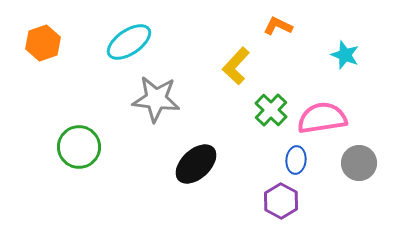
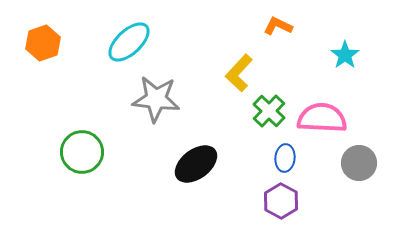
cyan ellipse: rotated 9 degrees counterclockwise
cyan star: rotated 16 degrees clockwise
yellow L-shape: moved 3 px right, 7 px down
green cross: moved 2 px left, 1 px down
pink semicircle: rotated 12 degrees clockwise
green circle: moved 3 px right, 5 px down
blue ellipse: moved 11 px left, 2 px up
black ellipse: rotated 6 degrees clockwise
